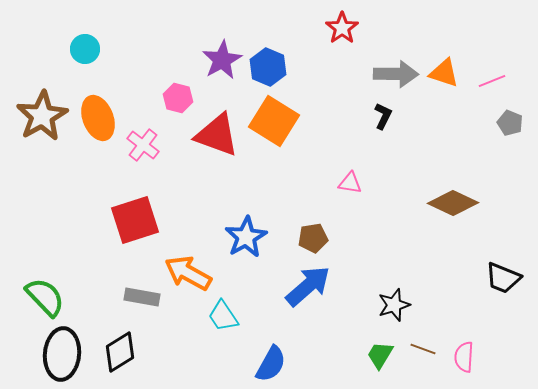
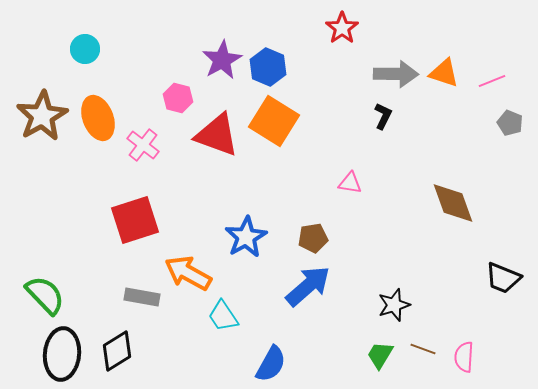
brown diamond: rotated 45 degrees clockwise
green semicircle: moved 2 px up
black diamond: moved 3 px left, 1 px up
